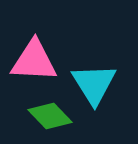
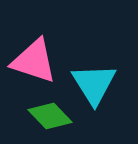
pink triangle: rotated 15 degrees clockwise
